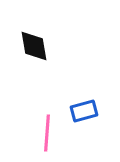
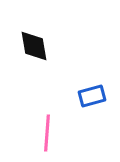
blue rectangle: moved 8 px right, 15 px up
